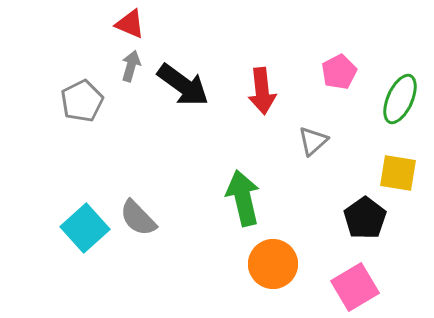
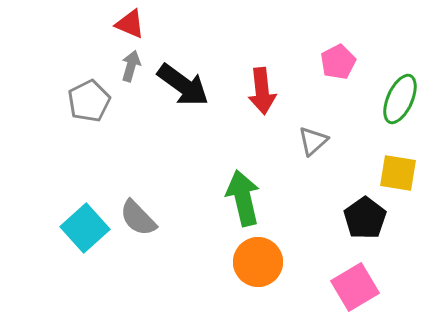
pink pentagon: moved 1 px left, 10 px up
gray pentagon: moved 7 px right
orange circle: moved 15 px left, 2 px up
